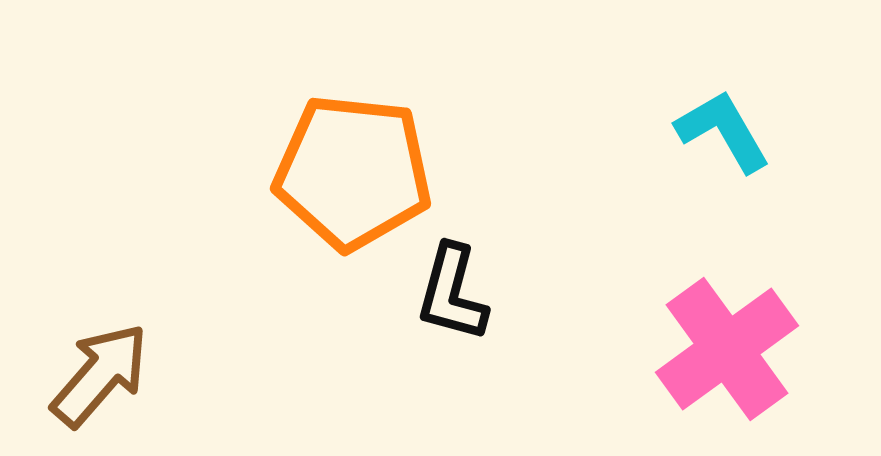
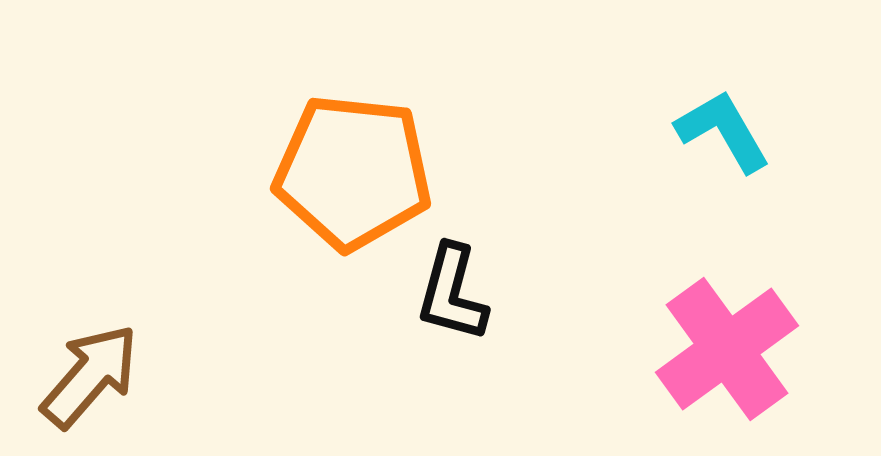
brown arrow: moved 10 px left, 1 px down
